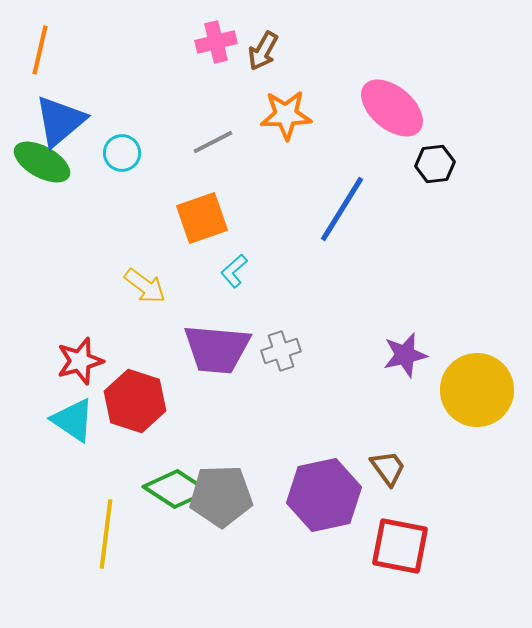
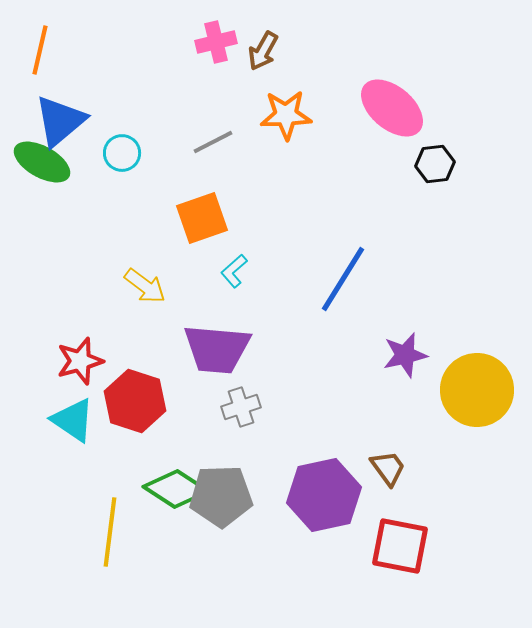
blue line: moved 1 px right, 70 px down
gray cross: moved 40 px left, 56 px down
yellow line: moved 4 px right, 2 px up
